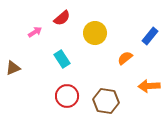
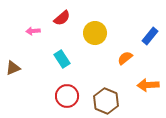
pink arrow: moved 2 px left, 1 px up; rotated 152 degrees counterclockwise
orange arrow: moved 1 px left, 1 px up
brown hexagon: rotated 15 degrees clockwise
